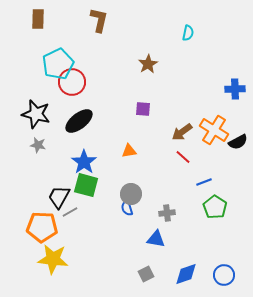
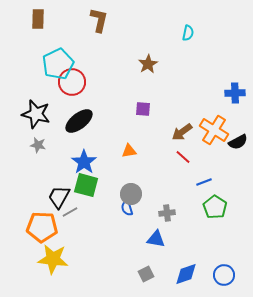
blue cross: moved 4 px down
